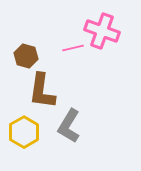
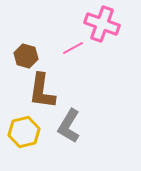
pink cross: moved 7 px up
pink line: rotated 15 degrees counterclockwise
yellow hexagon: rotated 16 degrees clockwise
